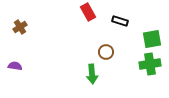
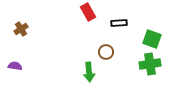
black rectangle: moved 1 px left, 2 px down; rotated 21 degrees counterclockwise
brown cross: moved 1 px right, 2 px down
green square: rotated 30 degrees clockwise
green arrow: moved 3 px left, 2 px up
